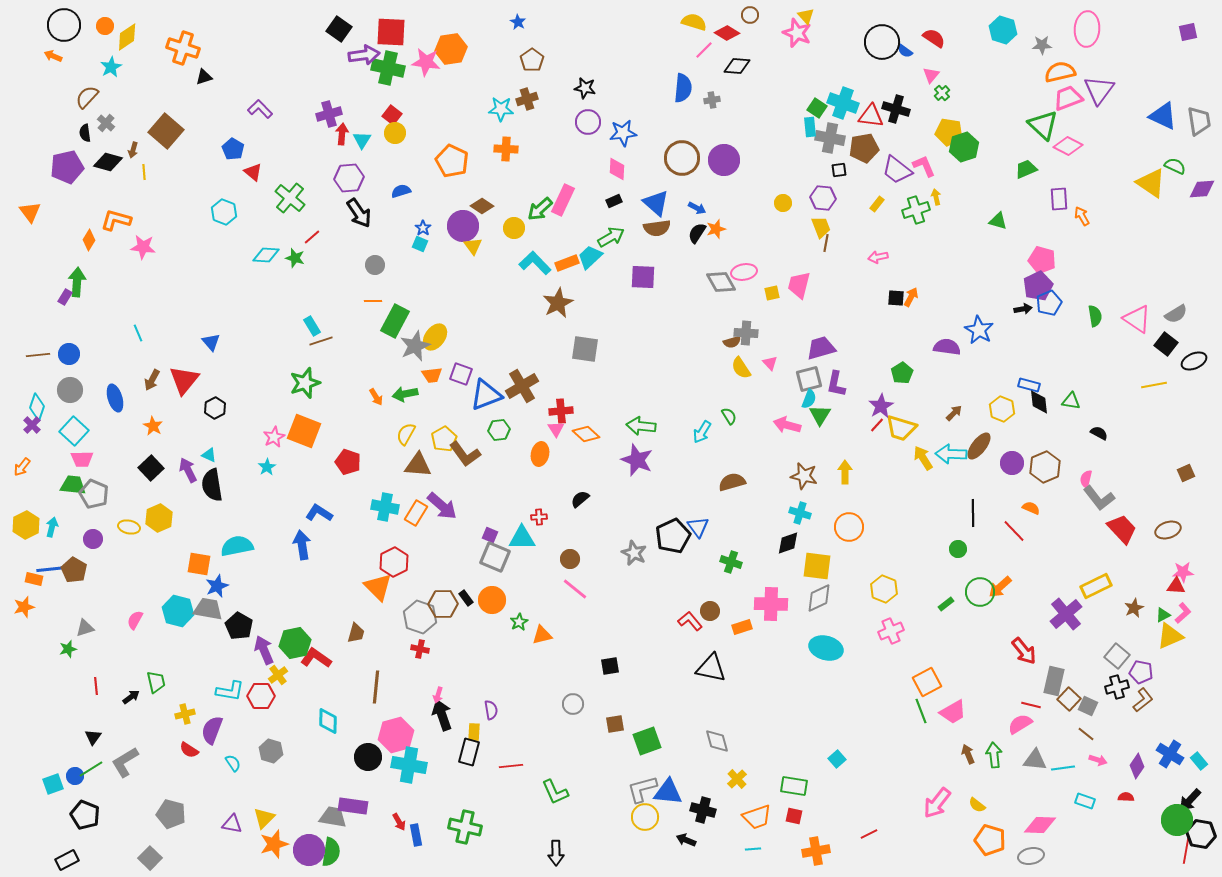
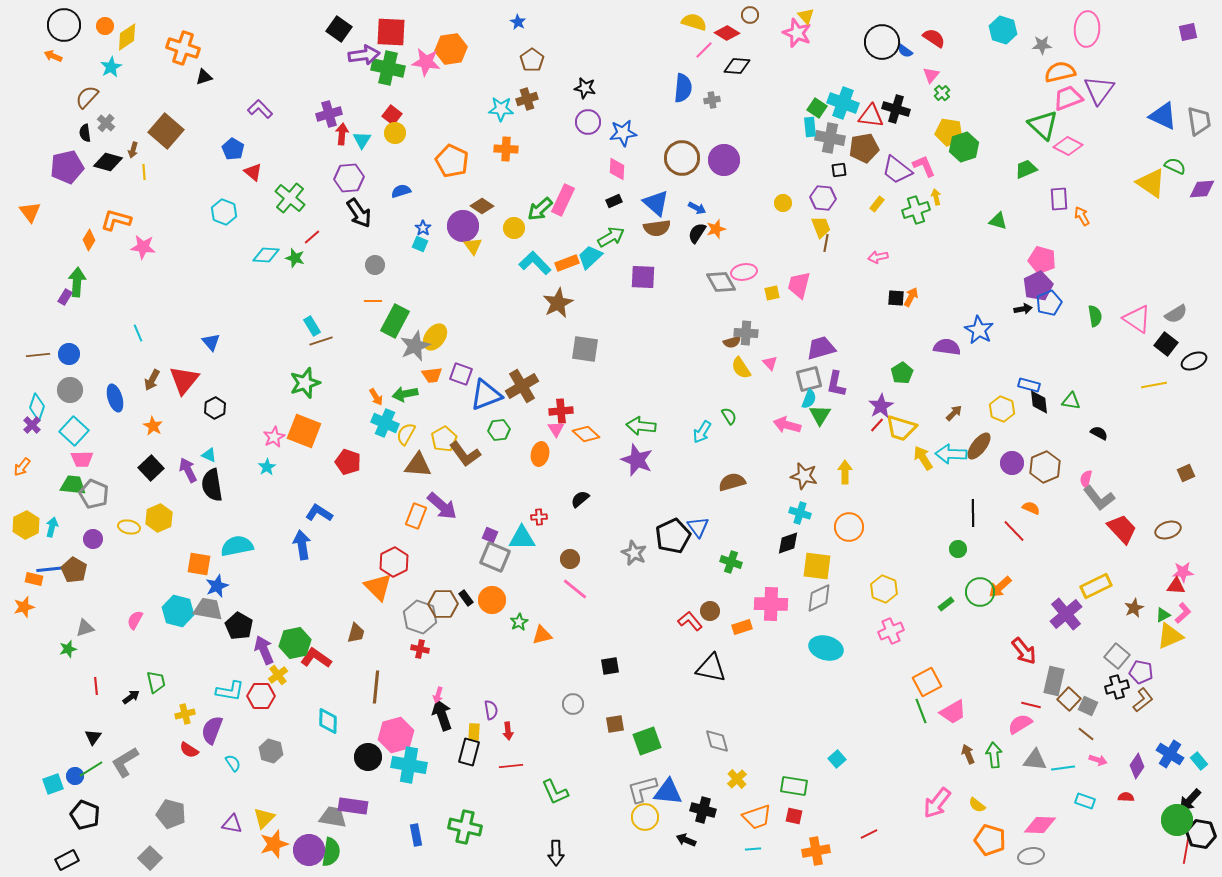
cyan cross at (385, 507): moved 84 px up; rotated 12 degrees clockwise
orange rectangle at (416, 513): moved 3 px down; rotated 10 degrees counterclockwise
red arrow at (399, 822): moved 109 px right, 91 px up; rotated 24 degrees clockwise
